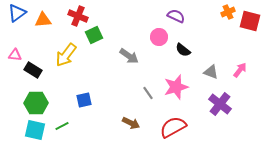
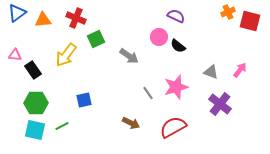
red cross: moved 2 px left, 2 px down
green square: moved 2 px right, 4 px down
black semicircle: moved 5 px left, 4 px up
black rectangle: rotated 24 degrees clockwise
